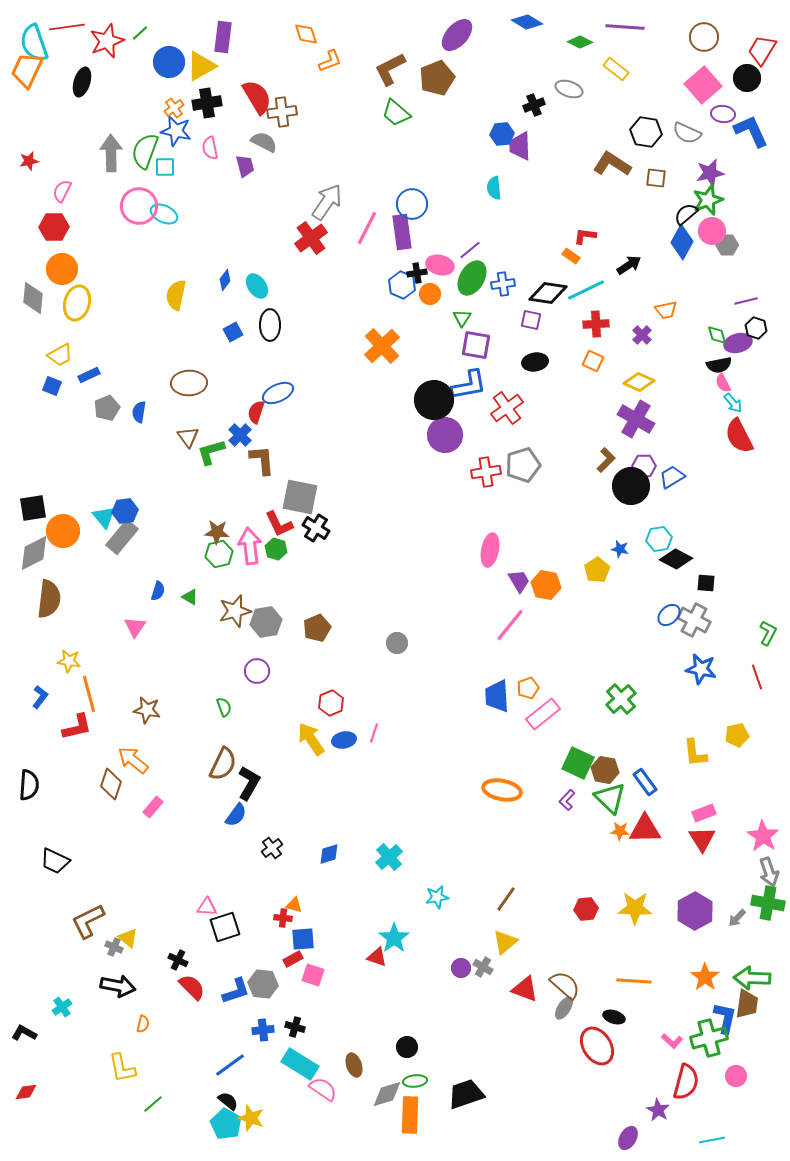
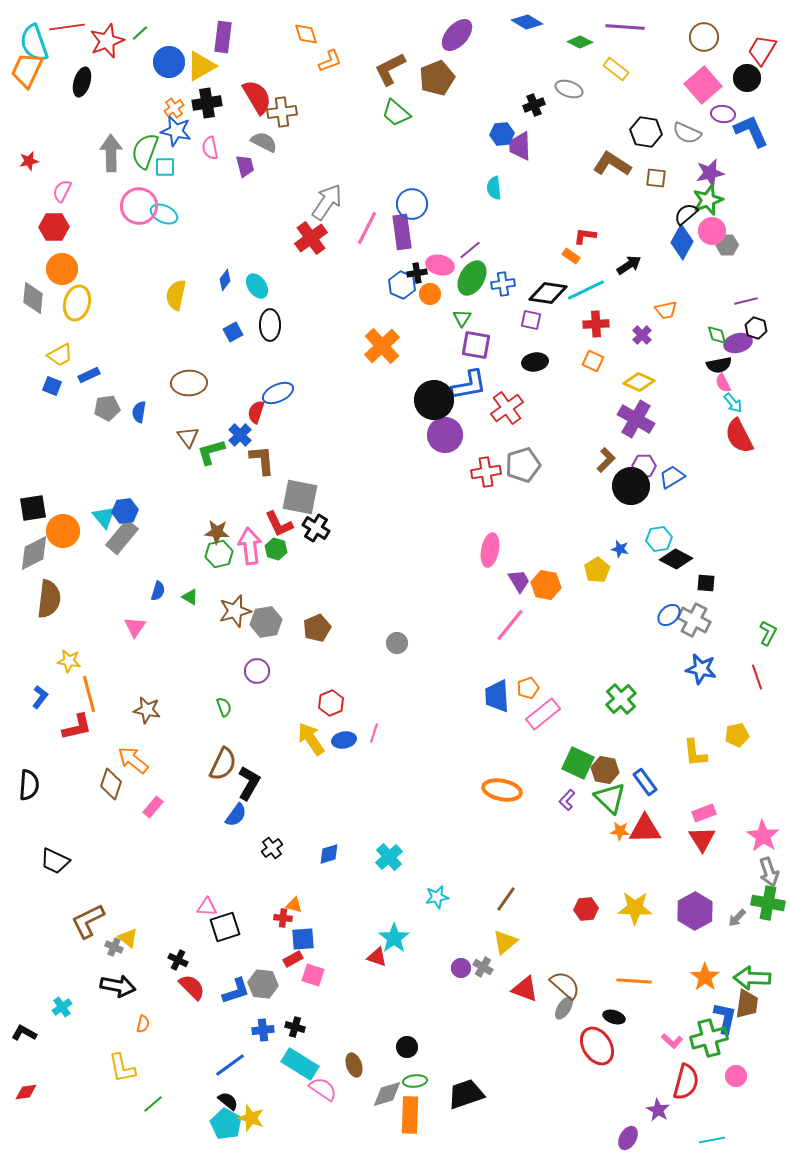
gray pentagon at (107, 408): rotated 15 degrees clockwise
